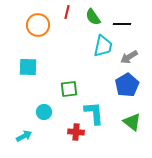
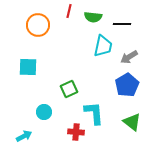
red line: moved 2 px right, 1 px up
green semicircle: rotated 48 degrees counterclockwise
green square: rotated 18 degrees counterclockwise
